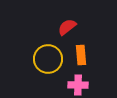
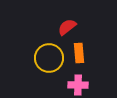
orange rectangle: moved 2 px left, 2 px up
yellow circle: moved 1 px right, 1 px up
